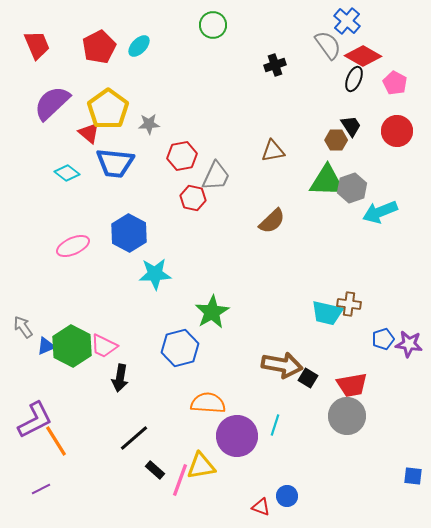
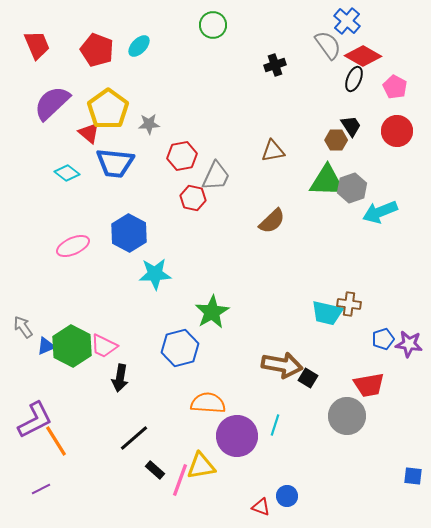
red pentagon at (99, 47): moved 2 px left, 3 px down; rotated 24 degrees counterclockwise
pink pentagon at (395, 83): moved 4 px down
red trapezoid at (352, 385): moved 17 px right
